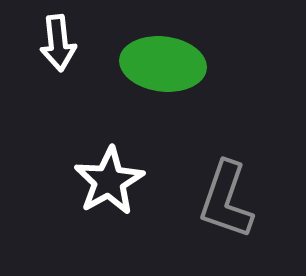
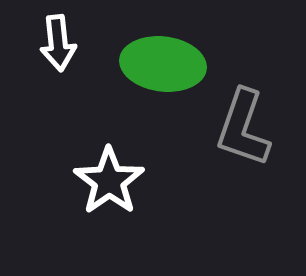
white star: rotated 6 degrees counterclockwise
gray L-shape: moved 17 px right, 72 px up
